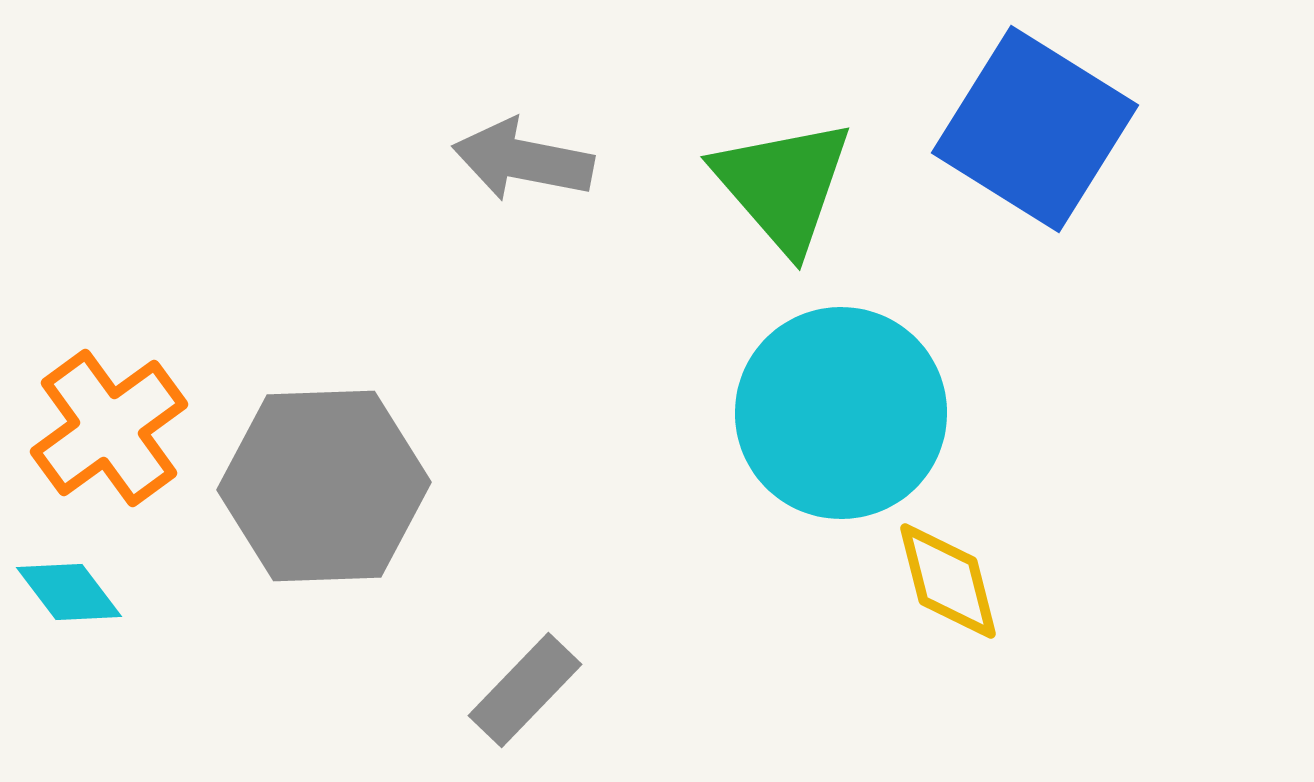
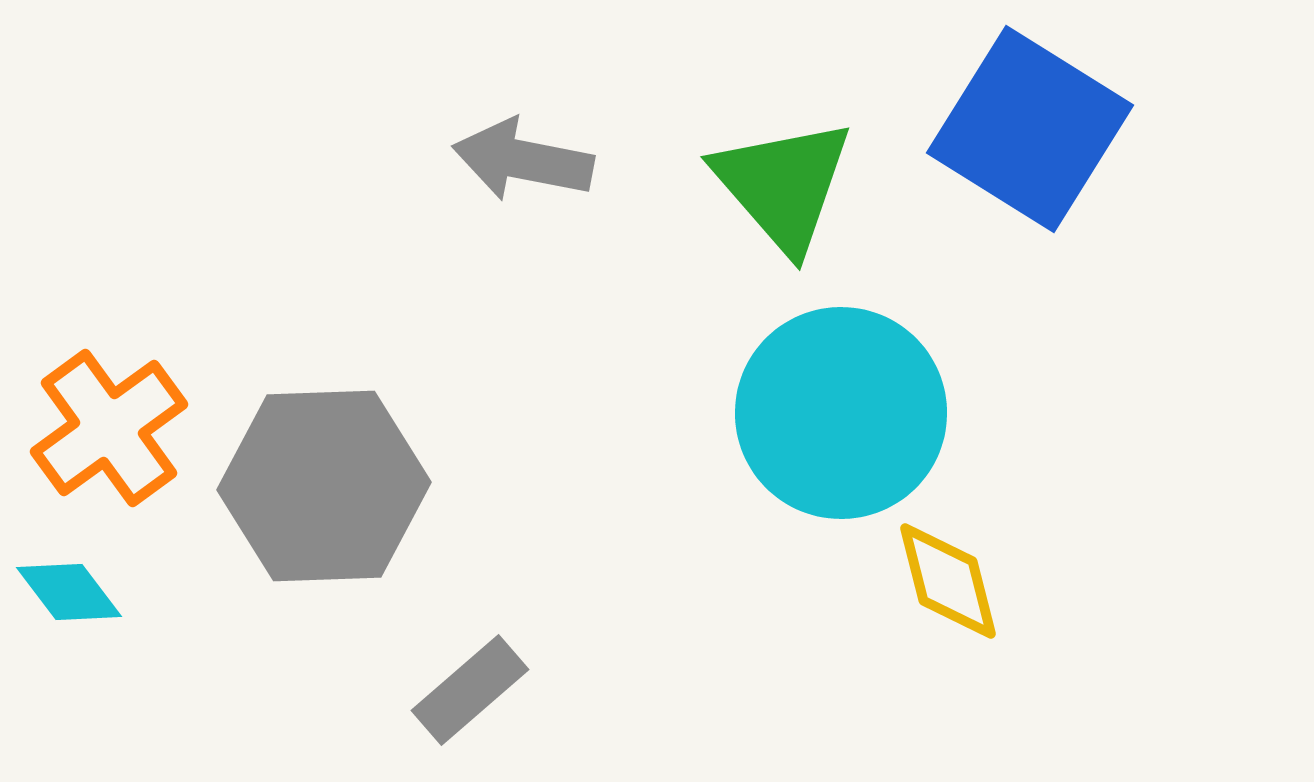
blue square: moved 5 px left
gray rectangle: moved 55 px left; rotated 5 degrees clockwise
